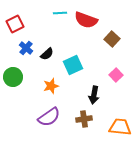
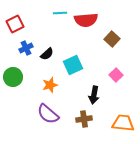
red semicircle: rotated 25 degrees counterclockwise
blue cross: rotated 24 degrees clockwise
orange star: moved 1 px left, 1 px up
purple semicircle: moved 1 px left, 3 px up; rotated 75 degrees clockwise
orange trapezoid: moved 3 px right, 4 px up
